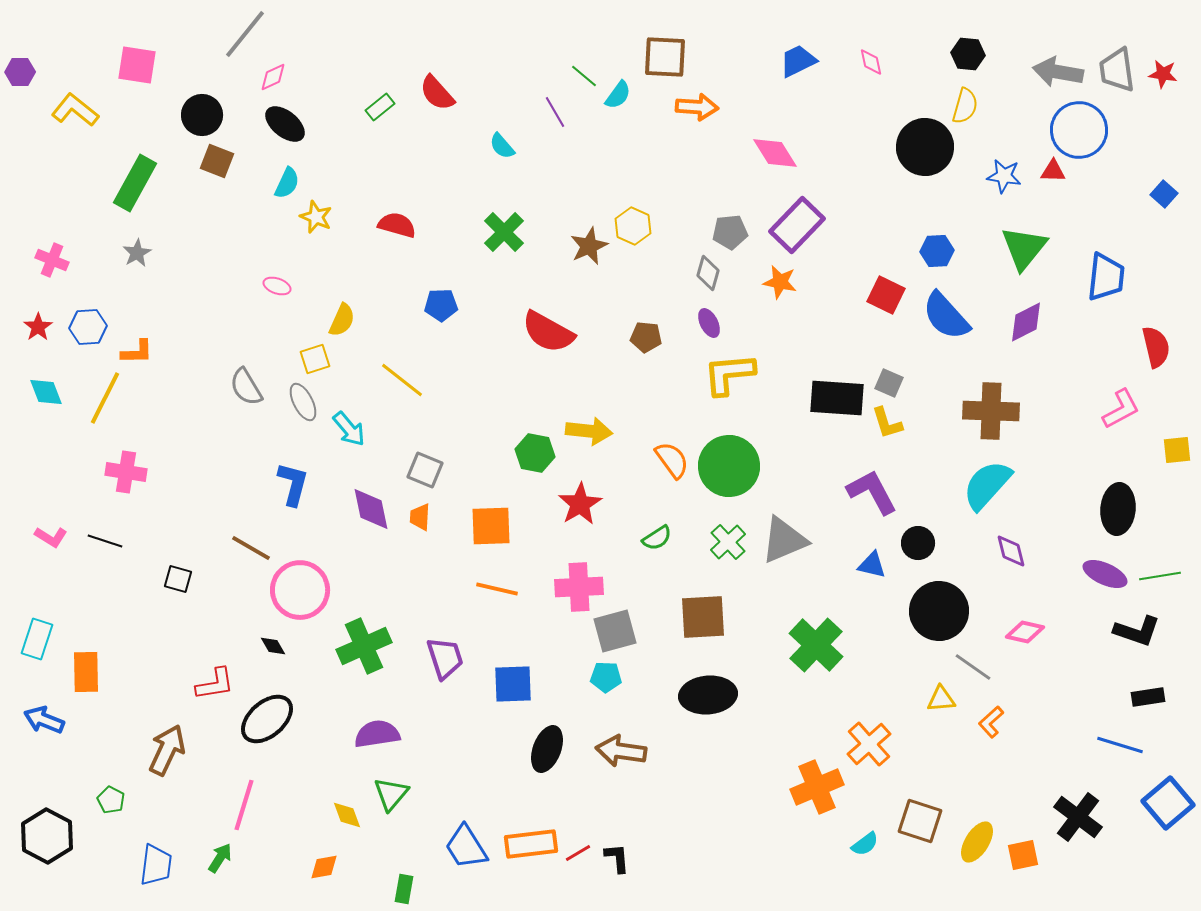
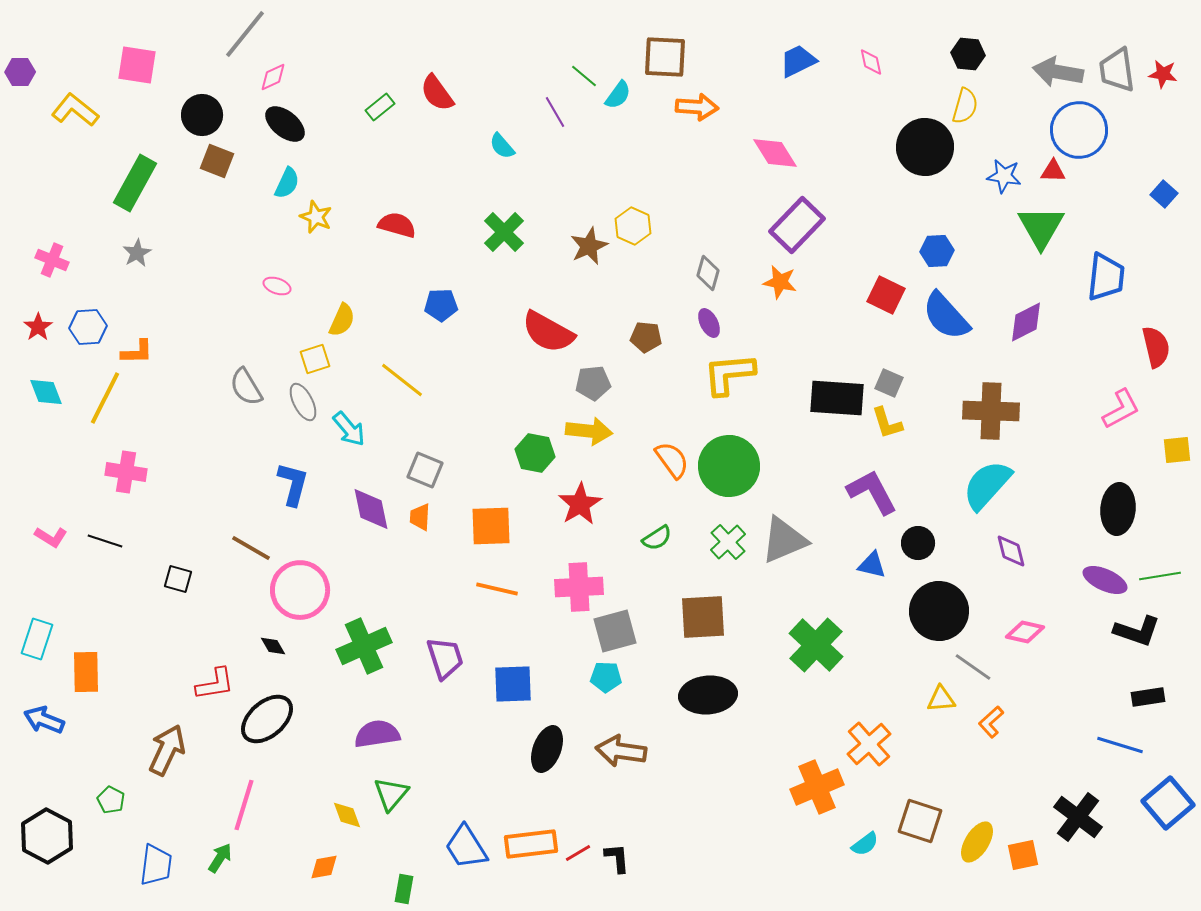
red semicircle at (437, 93): rotated 6 degrees clockwise
gray pentagon at (730, 232): moved 137 px left, 151 px down
green triangle at (1024, 248): moved 17 px right, 21 px up; rotated 9 degrees counterclockwise
purple ellipse at (1105, 574): moved 6 px down
